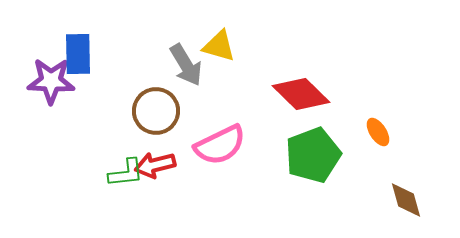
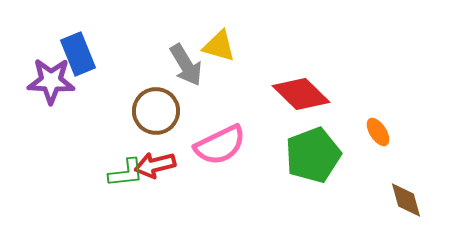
blue rectangle: rotated 21 degrees counterclockwise
